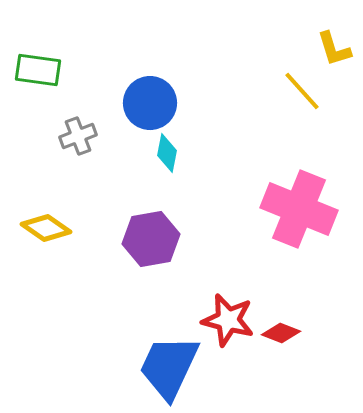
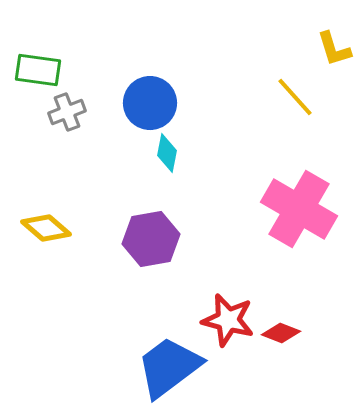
yellow line: moved 7 px left, 6 px down
gray cross: moved 11 px left, 24 px up
pink cross: rotated 8 degrees clockwise
yellow diamond: rotated 6 degrees clockwise
blue trapezoid: rotated 28 degrees clockwise
